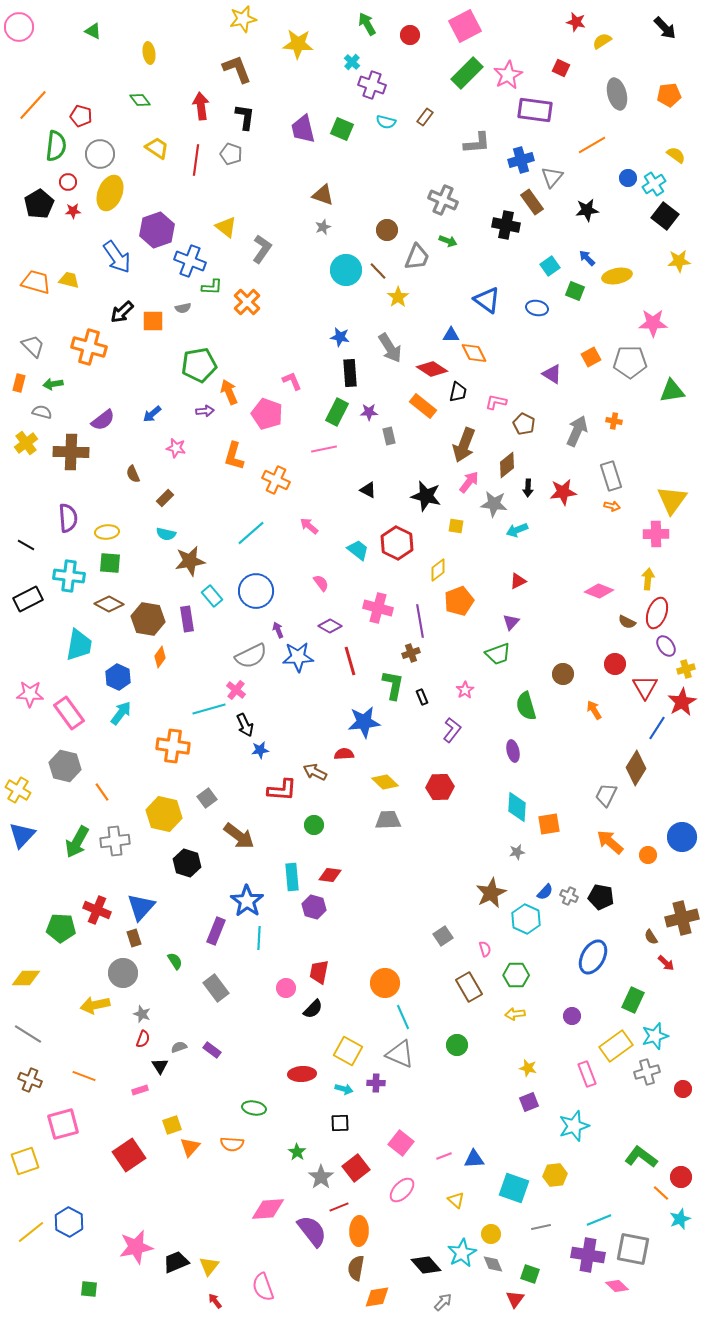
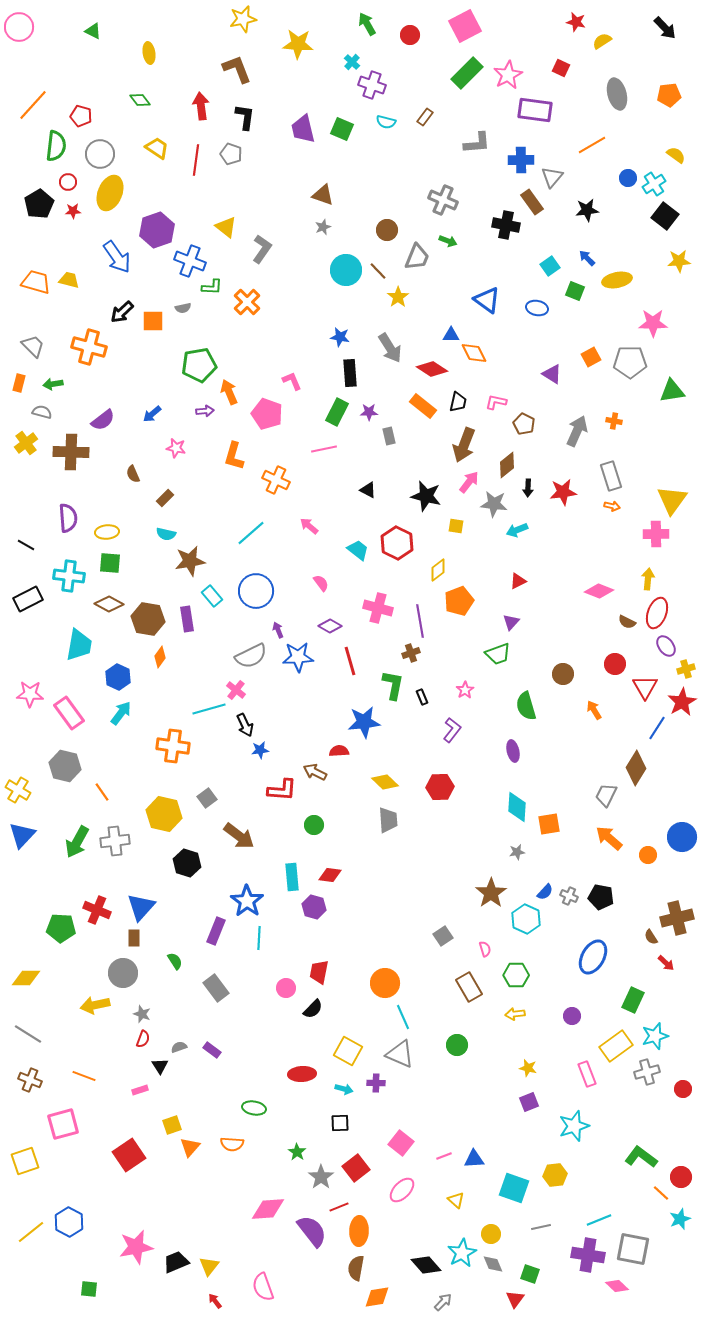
blue cross at (521, 160): rotated 15 degrees clockwise
yellow ellipse at (617, 276): moved 4 px down
black trapezoid at (458, 392): moved 10 px down
red semicircle at (344, 754): moved 5 px left, 3 px up
gray trapezoid at (388, 820): rotated 88 degrees clockwise
orange arrow at (610, 842): moved 1 px left, 4 px up
brown star at (491, 893): rotated 8 degrees counterclockwise
brown cross at (682, 918): moved 5 px left
brown rectangle at (134, 938): rotated 18 degrees clockwise
